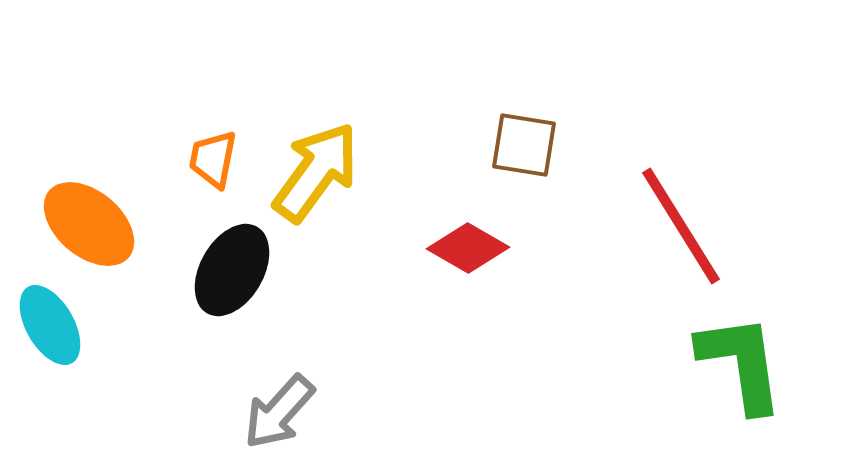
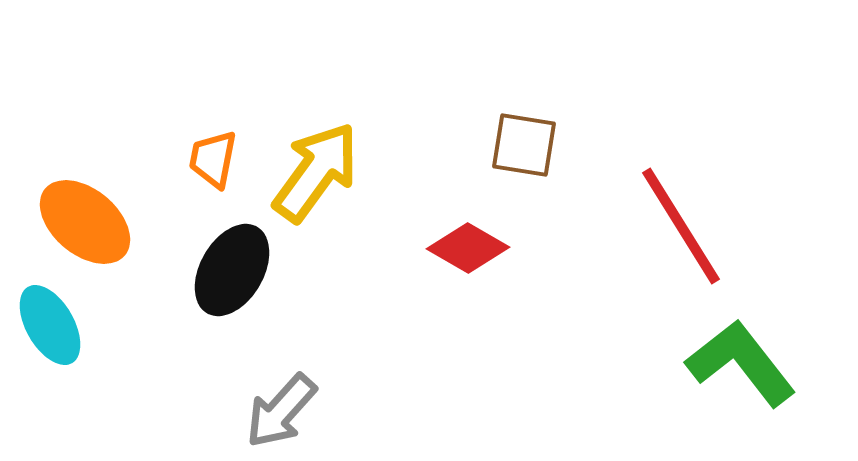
orange ellipse: moved 4 px left, 2 px up
green L-shape: rotated 30 degrees counterclockwise
gray arrow: moved 2 px right, 1 px up
